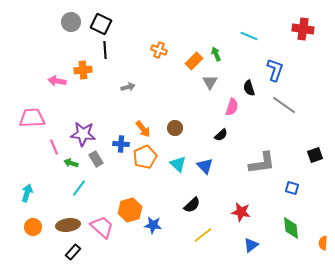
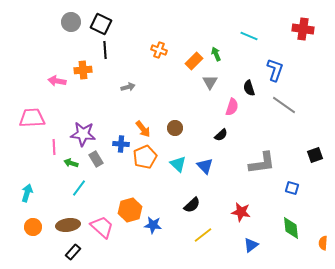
pink line at (54, 147): rotated 21 degrees clockwise
